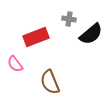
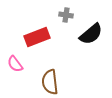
gray cross: moved 3 px left, 4 px up
red rectangle: moved 1 px right
brown semicircle: rotated 15 degrees clockwise
